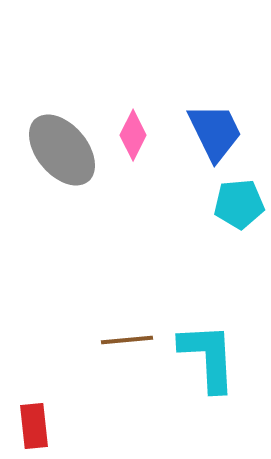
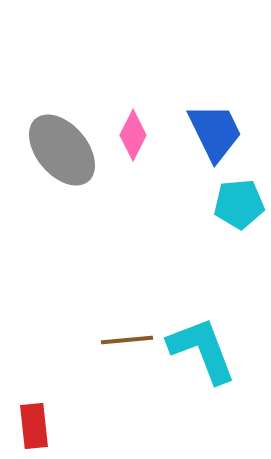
cyan L-shape: moved 6 px left, 7 px up; rotated 18 degrees counterclockwise
